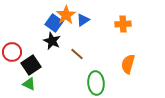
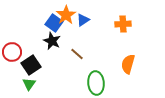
green triangle: rotated 40 degrees clockwise
